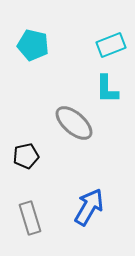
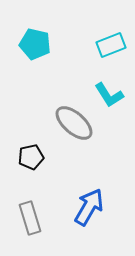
cyan pentagon: moved 2 px right, 1 px up
cyan L-shape: moved 2 px right, 6 px down; rotated 32 degrees counterclockwise
black pentagon: moved 5 px right, 1 px down
